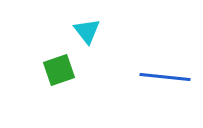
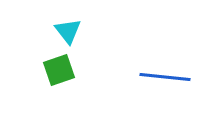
cyan triangle: moved 19 px left
